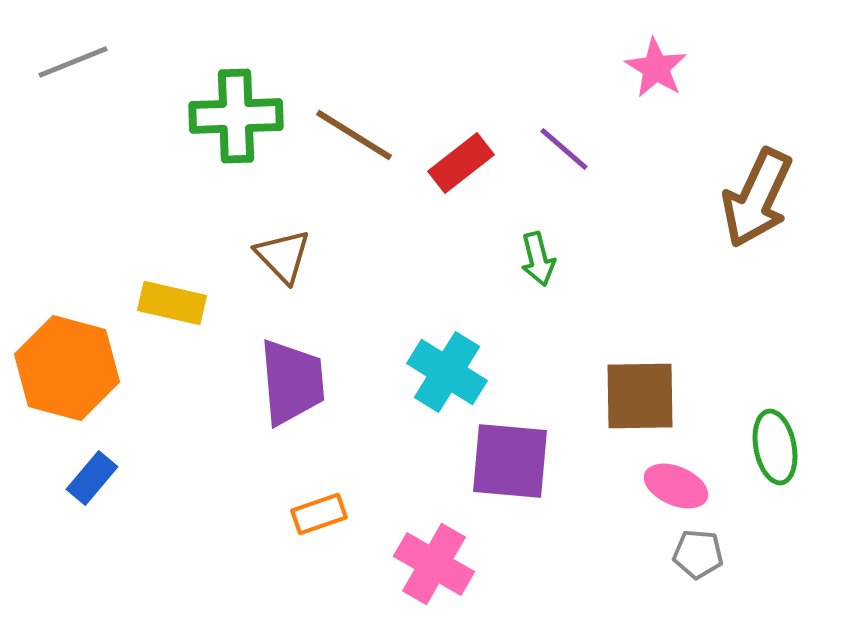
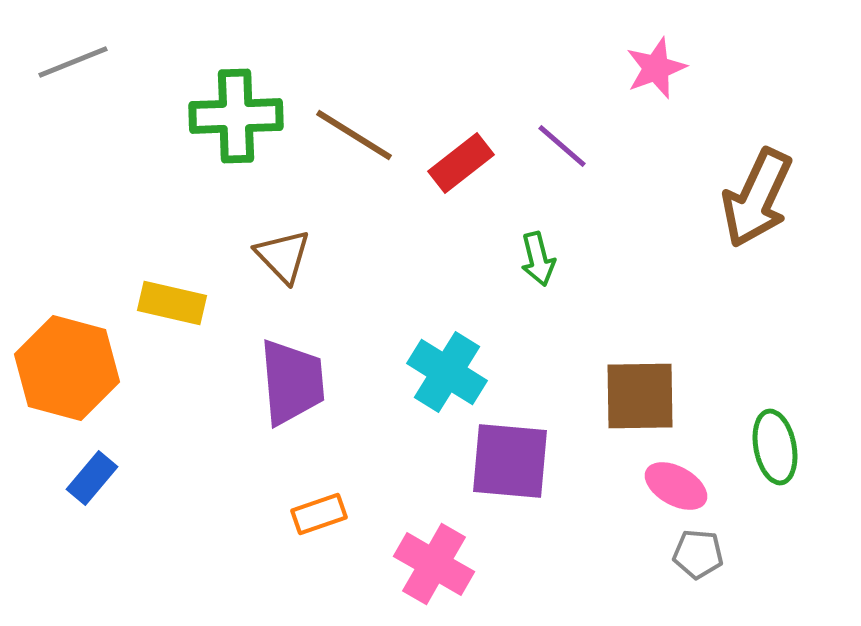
pink star: rotated 20 degrees clockwise
purple line: moved 2 px left, 3 px up
pink ellipse: rotated 6 degrees clockwise
